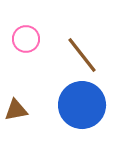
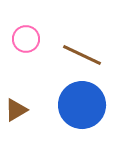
brown line: rotated 27 degrees counterclockwise
brown triangle: rotated 20 degrees counterclockwise
